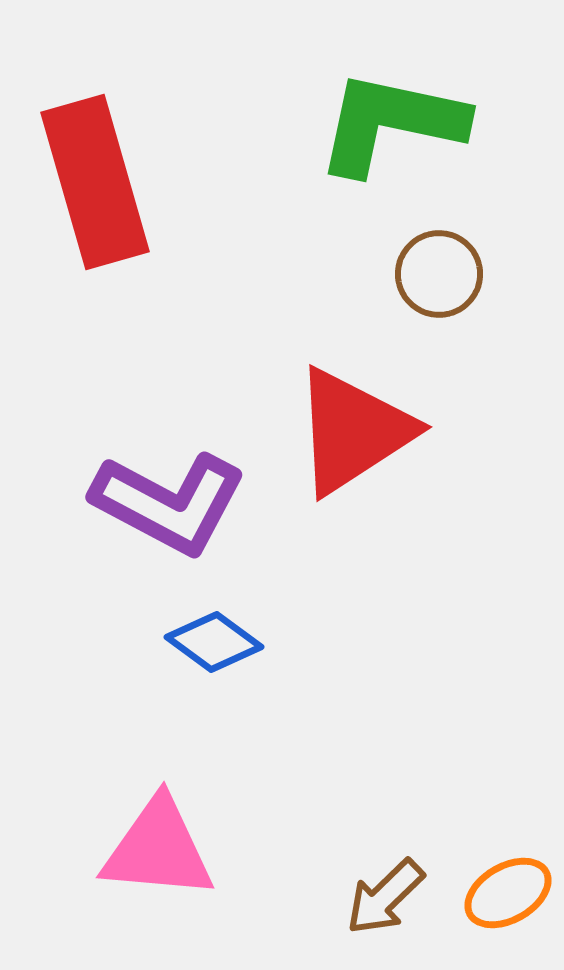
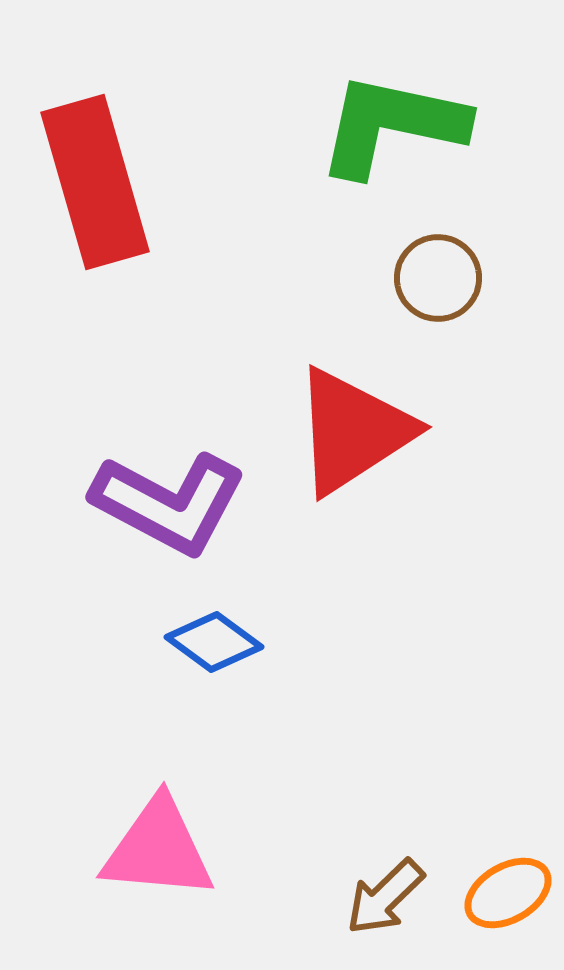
green L-shape: moved 1 px right, 2 px down
brown circle: moved 1 px left, 4 px down
